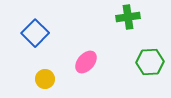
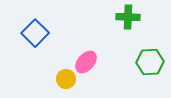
green cross: rotated 10 degrees clockwise
yellow circle: moved 21 px right
